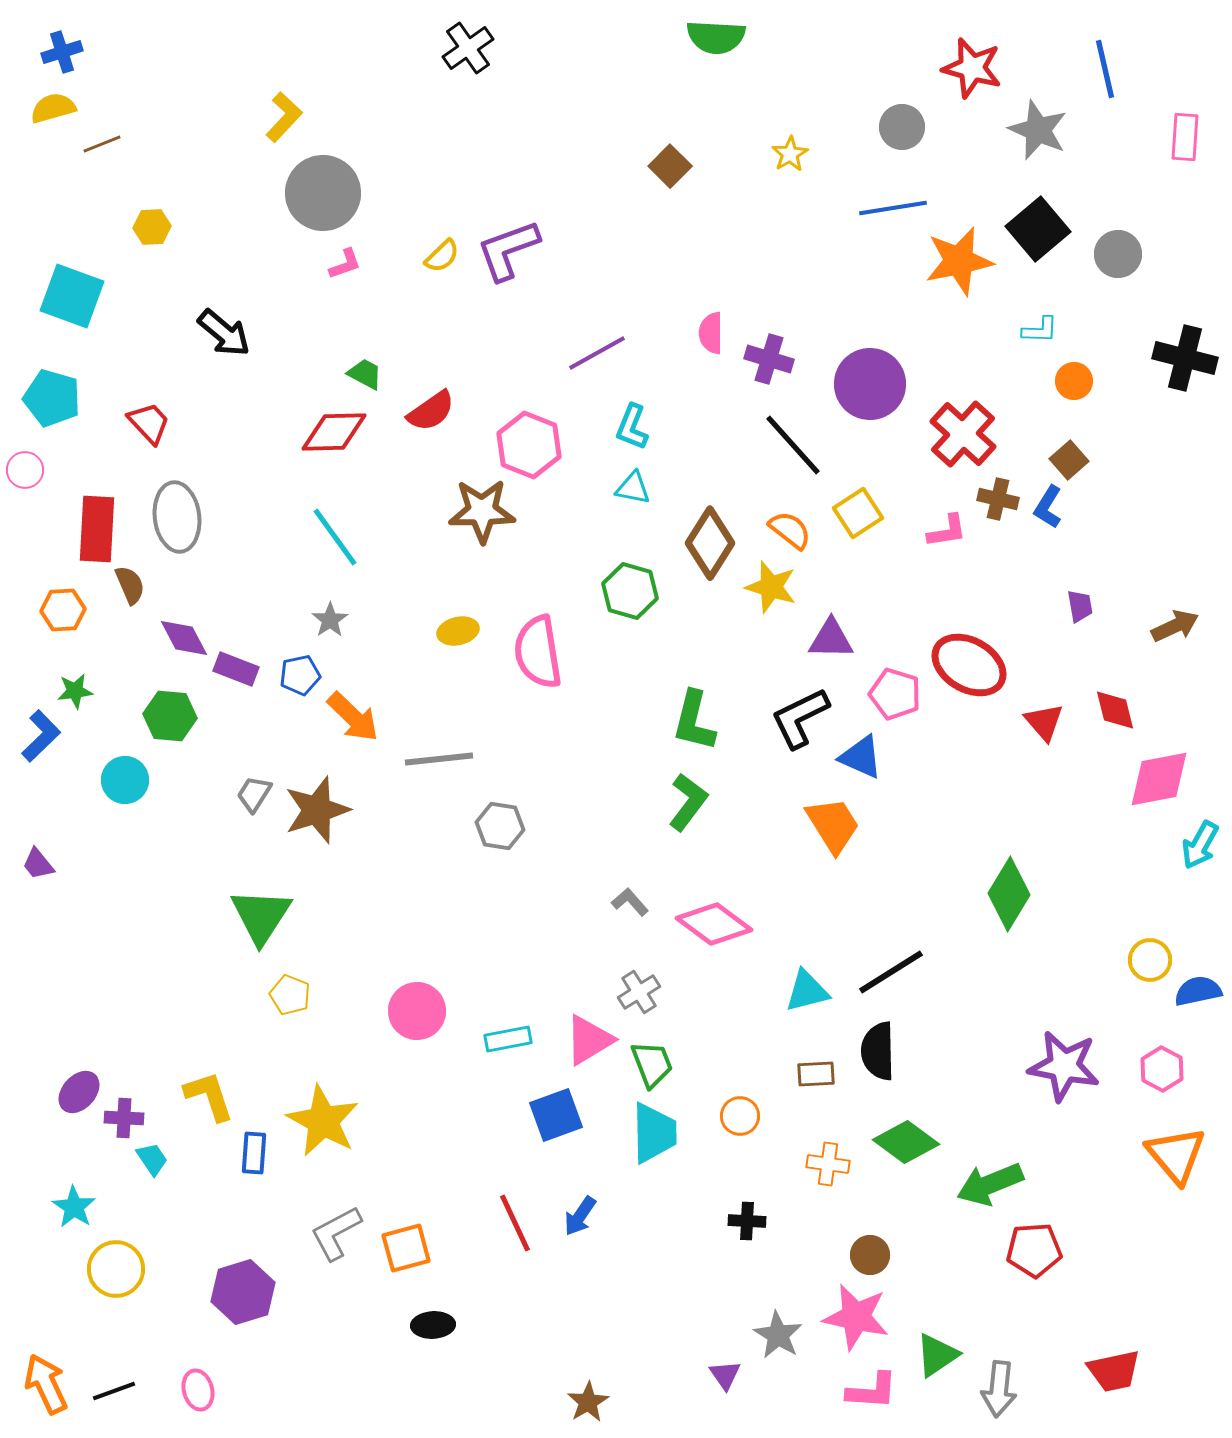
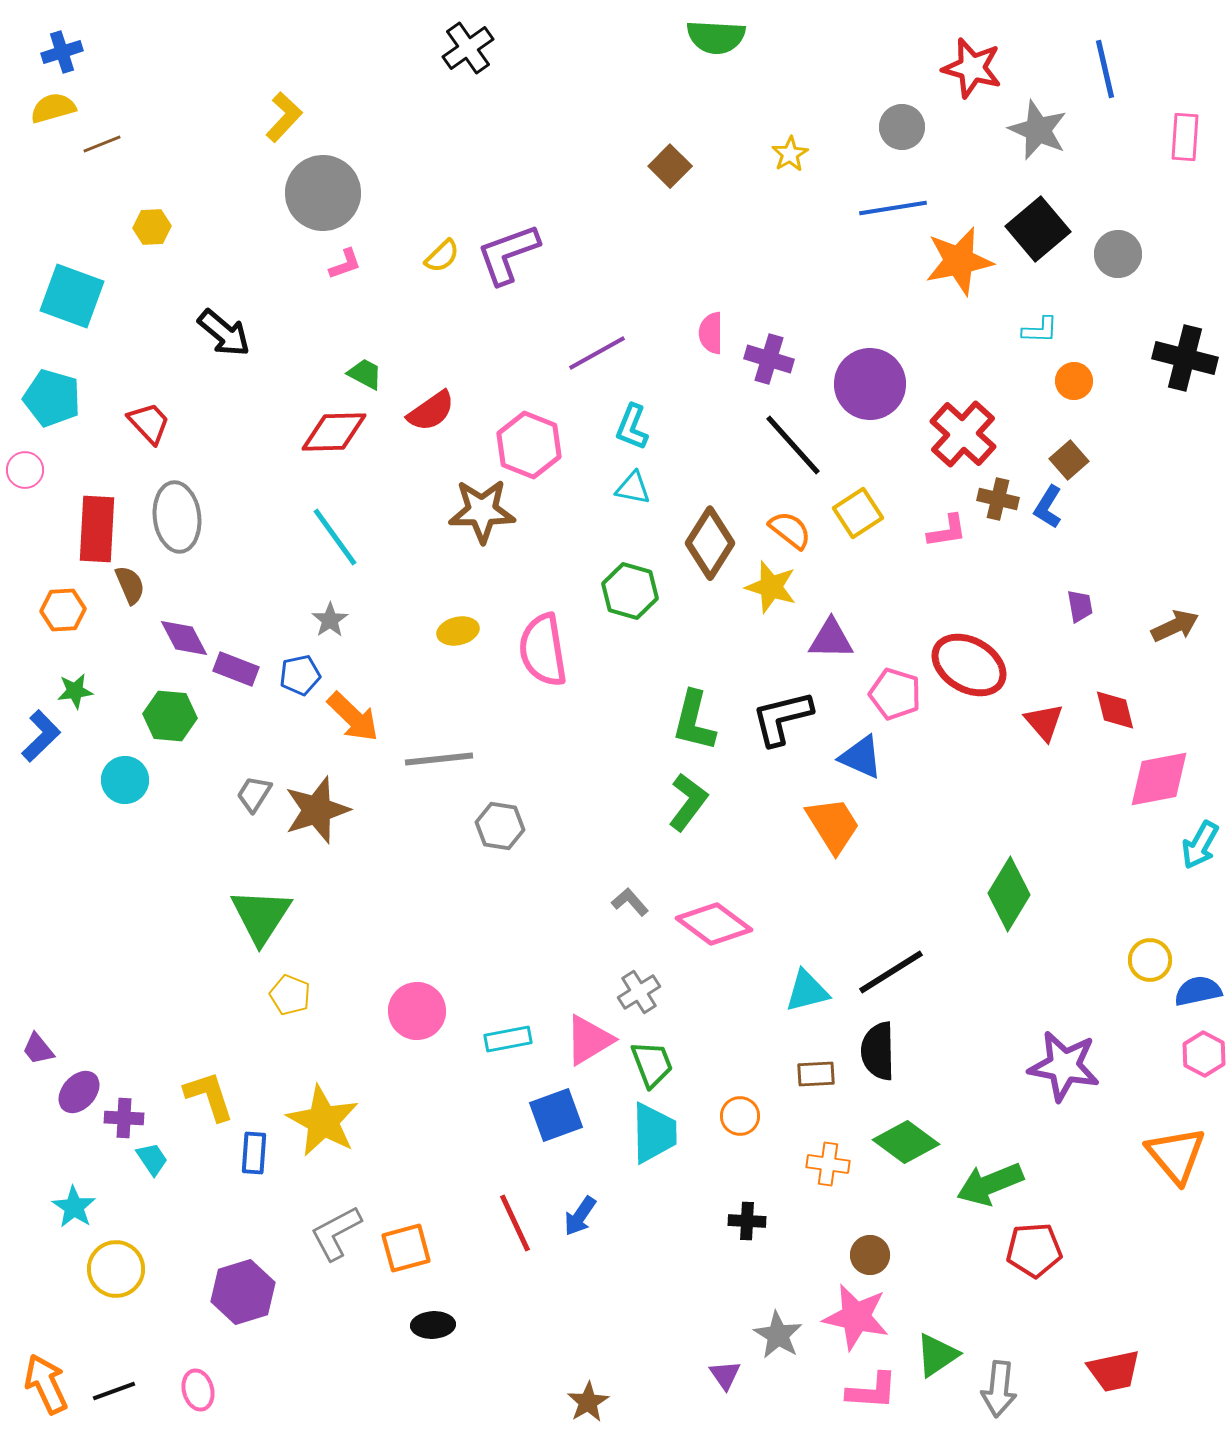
purple L-shape at (508, 250): moved 4 px down
pink semicircle at (538, 652): moved 5 px right, 2 px up
black L-shape at (800, 718): moved 18 px left; rotated 12 degrees clockwise
purple trapezoid at (38, 864): moved 185 px down
pink hexagon at (1162, 1069): moved 42 px right, 15 px up
